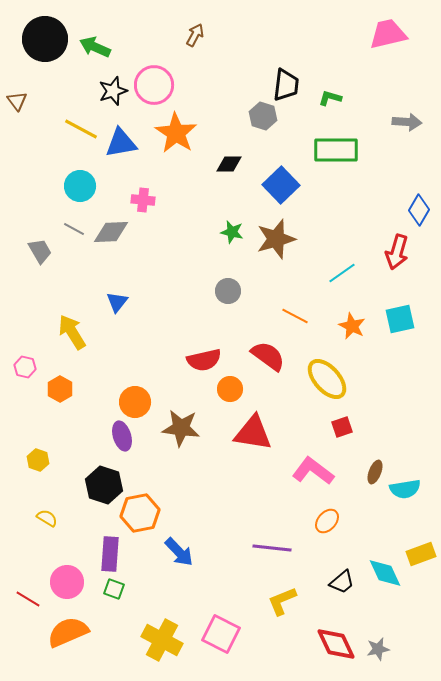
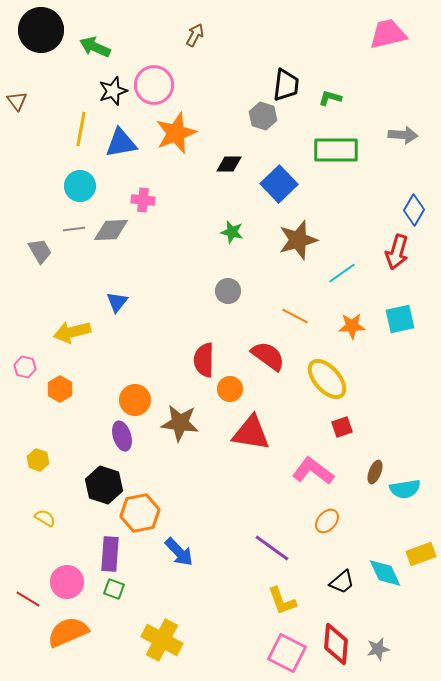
black circle at (45, 39): moved 4 px left, 9 px up
gray arrow at (407, 122): moved 4 px left, 13 px down
yellow line at (81, 129): rotated 72 degrees clockwise
orange star at (176, 133): rotated 18 degrees clockwise
blue square at (281, 185): moved 2 px left, 1 px up
blue diamond at (419, 210): moved 5 px left
gray line at (74, 229): rotated 35 degrees counterclockwise
gray diamond at (111, 232): moved 2 px up
brown star at (276, 239): moved 22 px right, 1 px down
orange star at (352, 326): rotated 28 degrees counterclockwise
yellow arrow at (72, 332): rotated 72 degrees counterclockwise
red semicircle at (204, 360): rotated 104 degrees clockwise
orange circle at (135, 402): moved 2 px up
brown star at (181, 428): moved 1 px left, 5 px up
red triangle at (253, 433): moved 2 px left
yellow semicircle at (47, 518): moved 2 px left
purple line at (272, 548): rotated 30 degrees clockwise
yellow L-shape at (282, 601): rotated 88 degrees counterclockwise
pink square at (221, 634): moved 66 px right, 19 px down
red diamond at (336, 644): rotated 30 degrees clockwise
